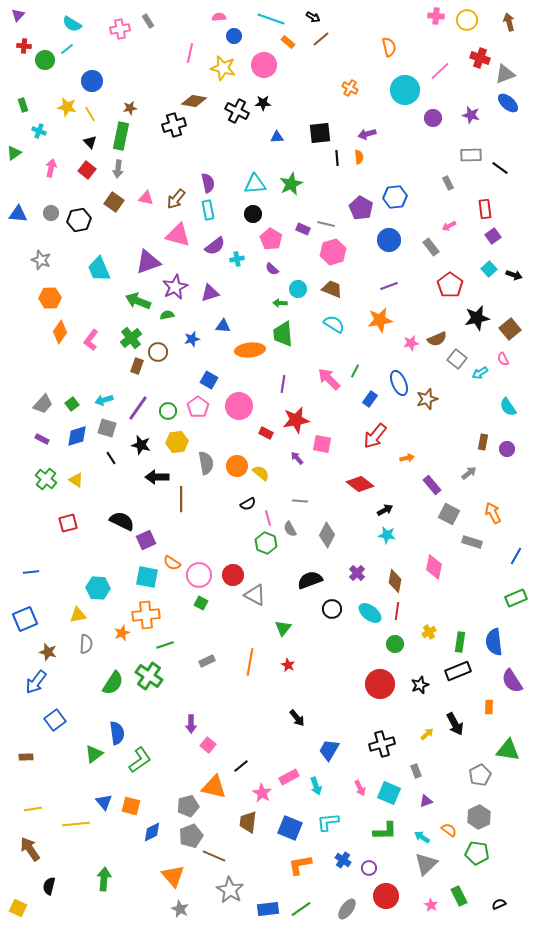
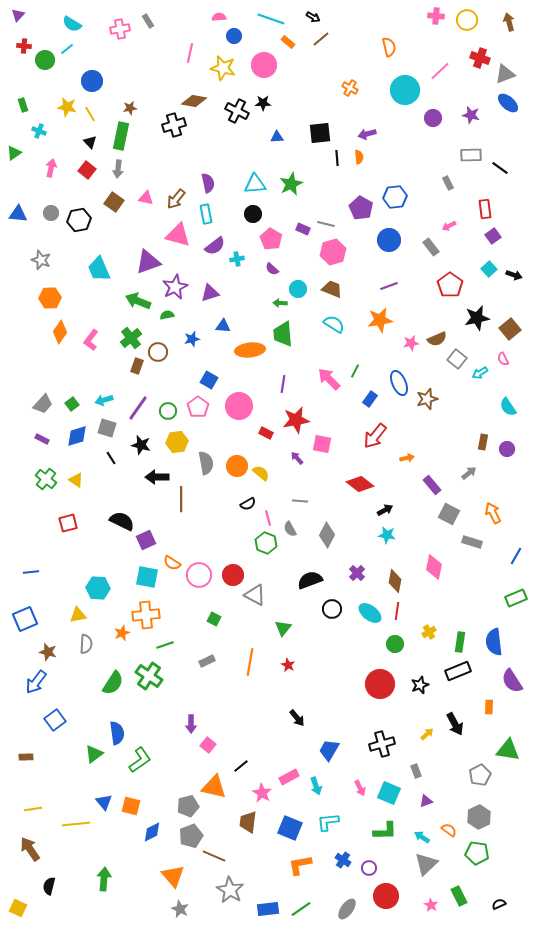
cyan rectangle at (208, 210): moved 2 px left, 4 px down
green square at (201, 603): moved 13 px right, 16 px down
